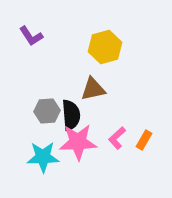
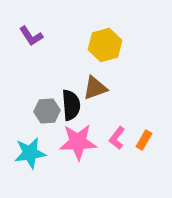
yellow hexagon: moved 2 px up
brown triangle: moved 2 px right, 1 px up; rotated 8 degrees counterclockwise
black semicircle: moved 10 px up
pink L-shape: rotated 10 degrees counterclockwise
cyan star: moved 13 px left, 4 px up; rotated 8 degrees counterclockwise
